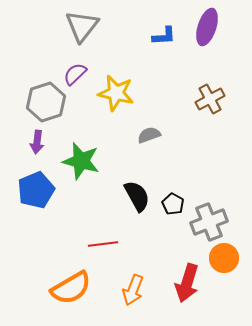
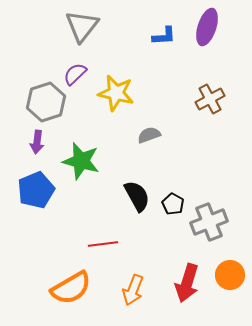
orange circle: moved 6 px right, 17 px down
